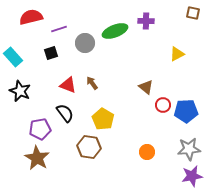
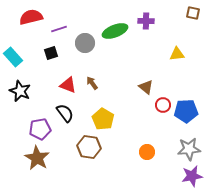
yellow triangle: rotated 21 degrees clockwise
